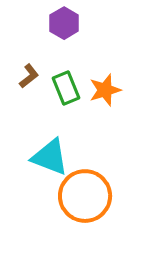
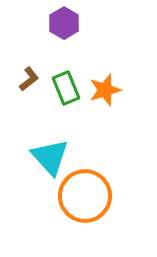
brown L-shape: moved 3 px down
cyan triangle: rotated 27 degrees clockwise
